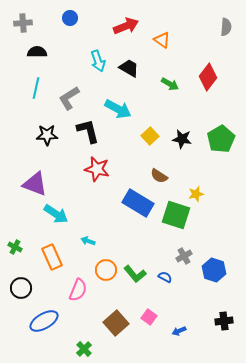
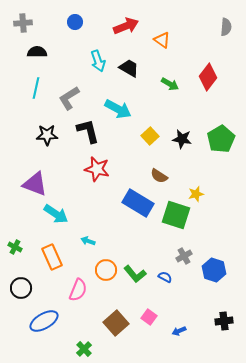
blue circle at (70, 18): moved 5 px right, 4 px down
